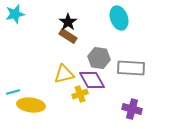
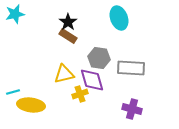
purple diamond: rotated 12 degrees clockwise
